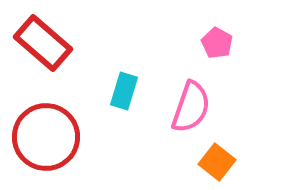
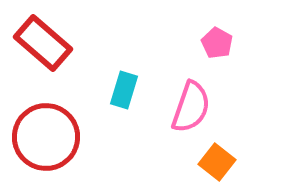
cyan rectangle: moved 1 px up
